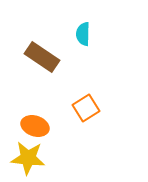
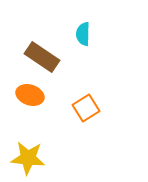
orange ellipse: moved 5 px left, 31 px up
